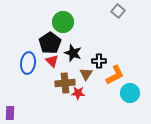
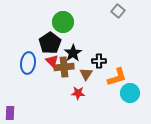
black star: rotated 18 degrees clockwise
orange L-shape: moved 2 px right, 2 px down; rotated 10 degrees clockwise
brown cross: moved 1 px left, 16 px up
